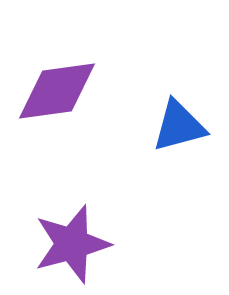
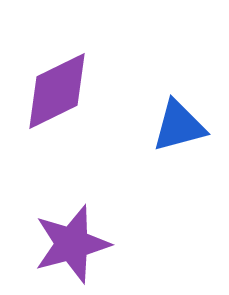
purple diamond: rotated 18 degrees counterclockwise
